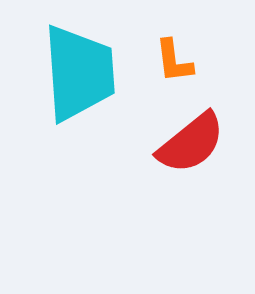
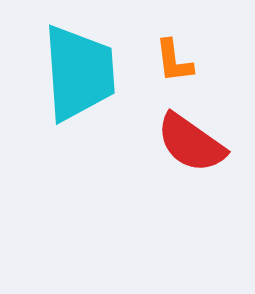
red semicircle: rotated 74 degrees clockwise
